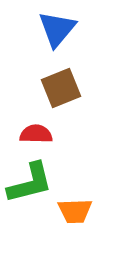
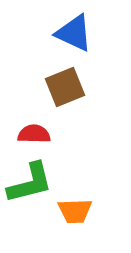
blue triangle: moved 17 px right, 4 px down; rotated 45 degrees counterclockwise
brown square: moved 4 px right, 1 px up
red semicircle: moved 2 px left
